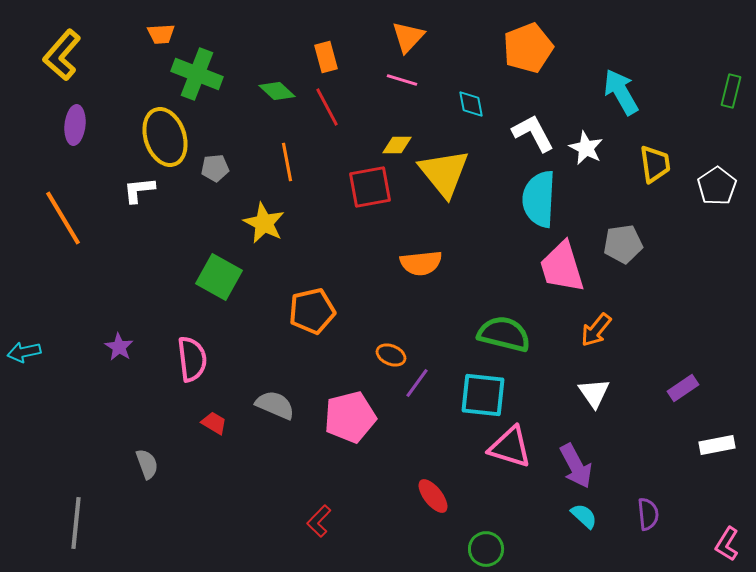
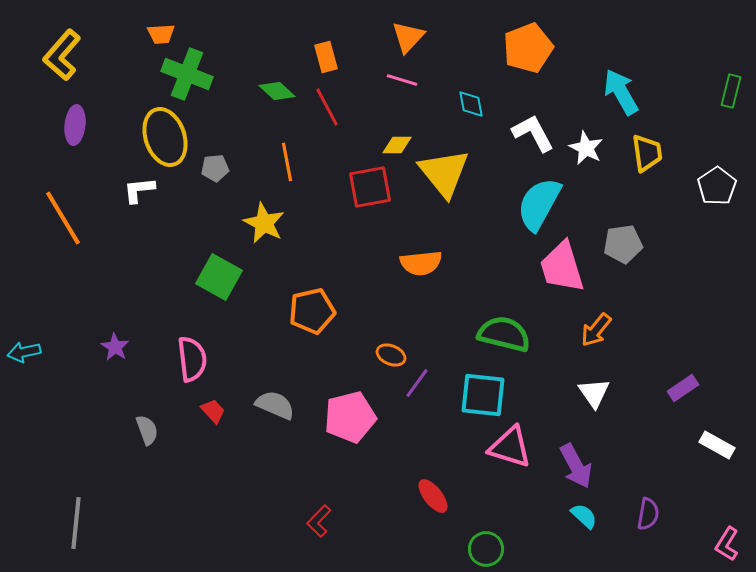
green cross at (197, 74): moved 10 px left
yellow trapezoid at (655, 164): moved 8 px left, 11 px up
cyan semicircle at (539, 199): moved 5 px down; rotated 26 degrees clockwise
purple star at (119, 347): moved 4 px left
red trapezoid at (214, 423): moved 1 px left, 12 px up; rotated 16 degrees clockwise
white rectangle at (717, 445): rotated 40 degrees clockwise
gray semicircle at (147, 464): moved 34 px up
purple semicircle at (648, 514): rotated 16 degrees clockwise
